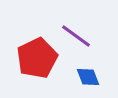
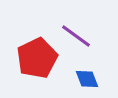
blue diamond: moved 1 px left, 2 px down
